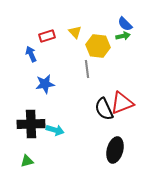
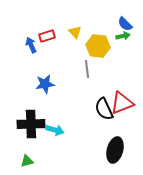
blue arrow: moved 9 px up
